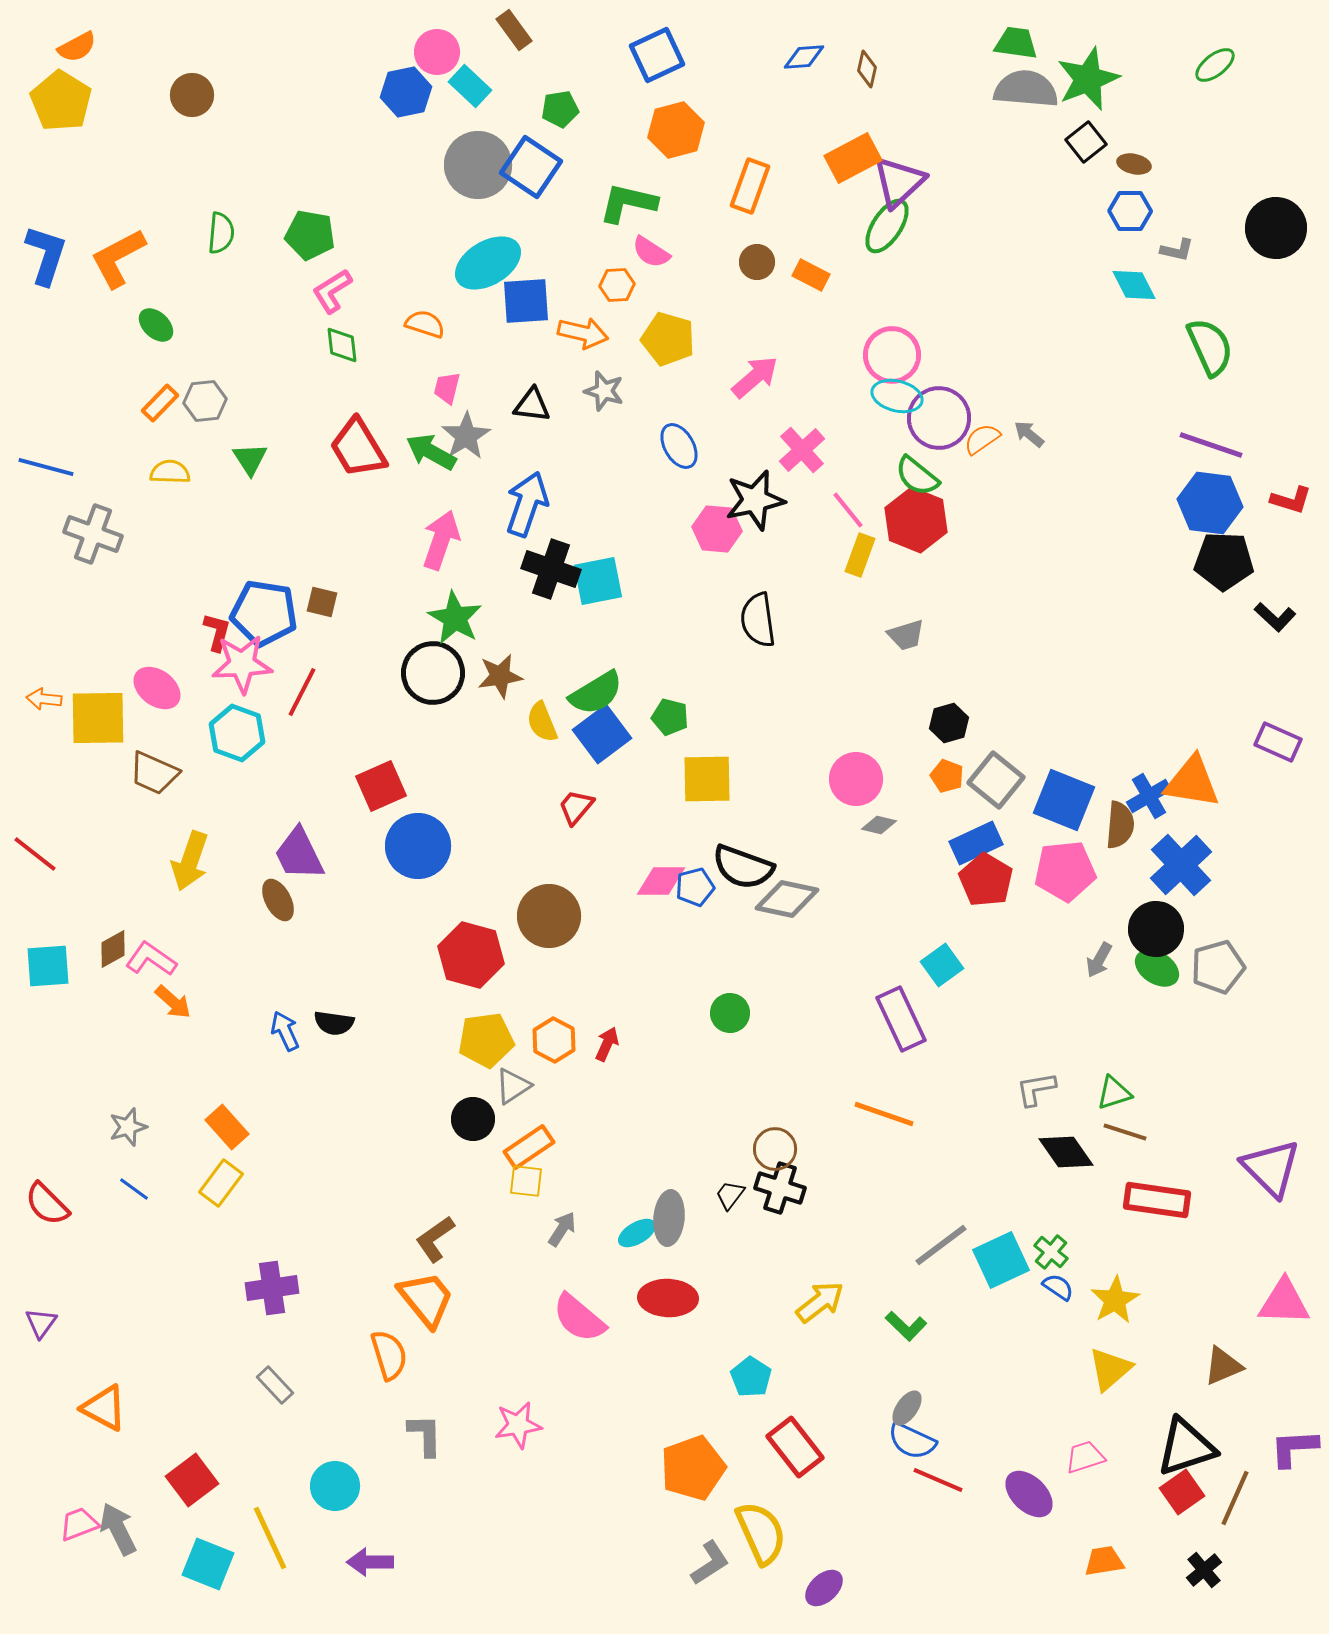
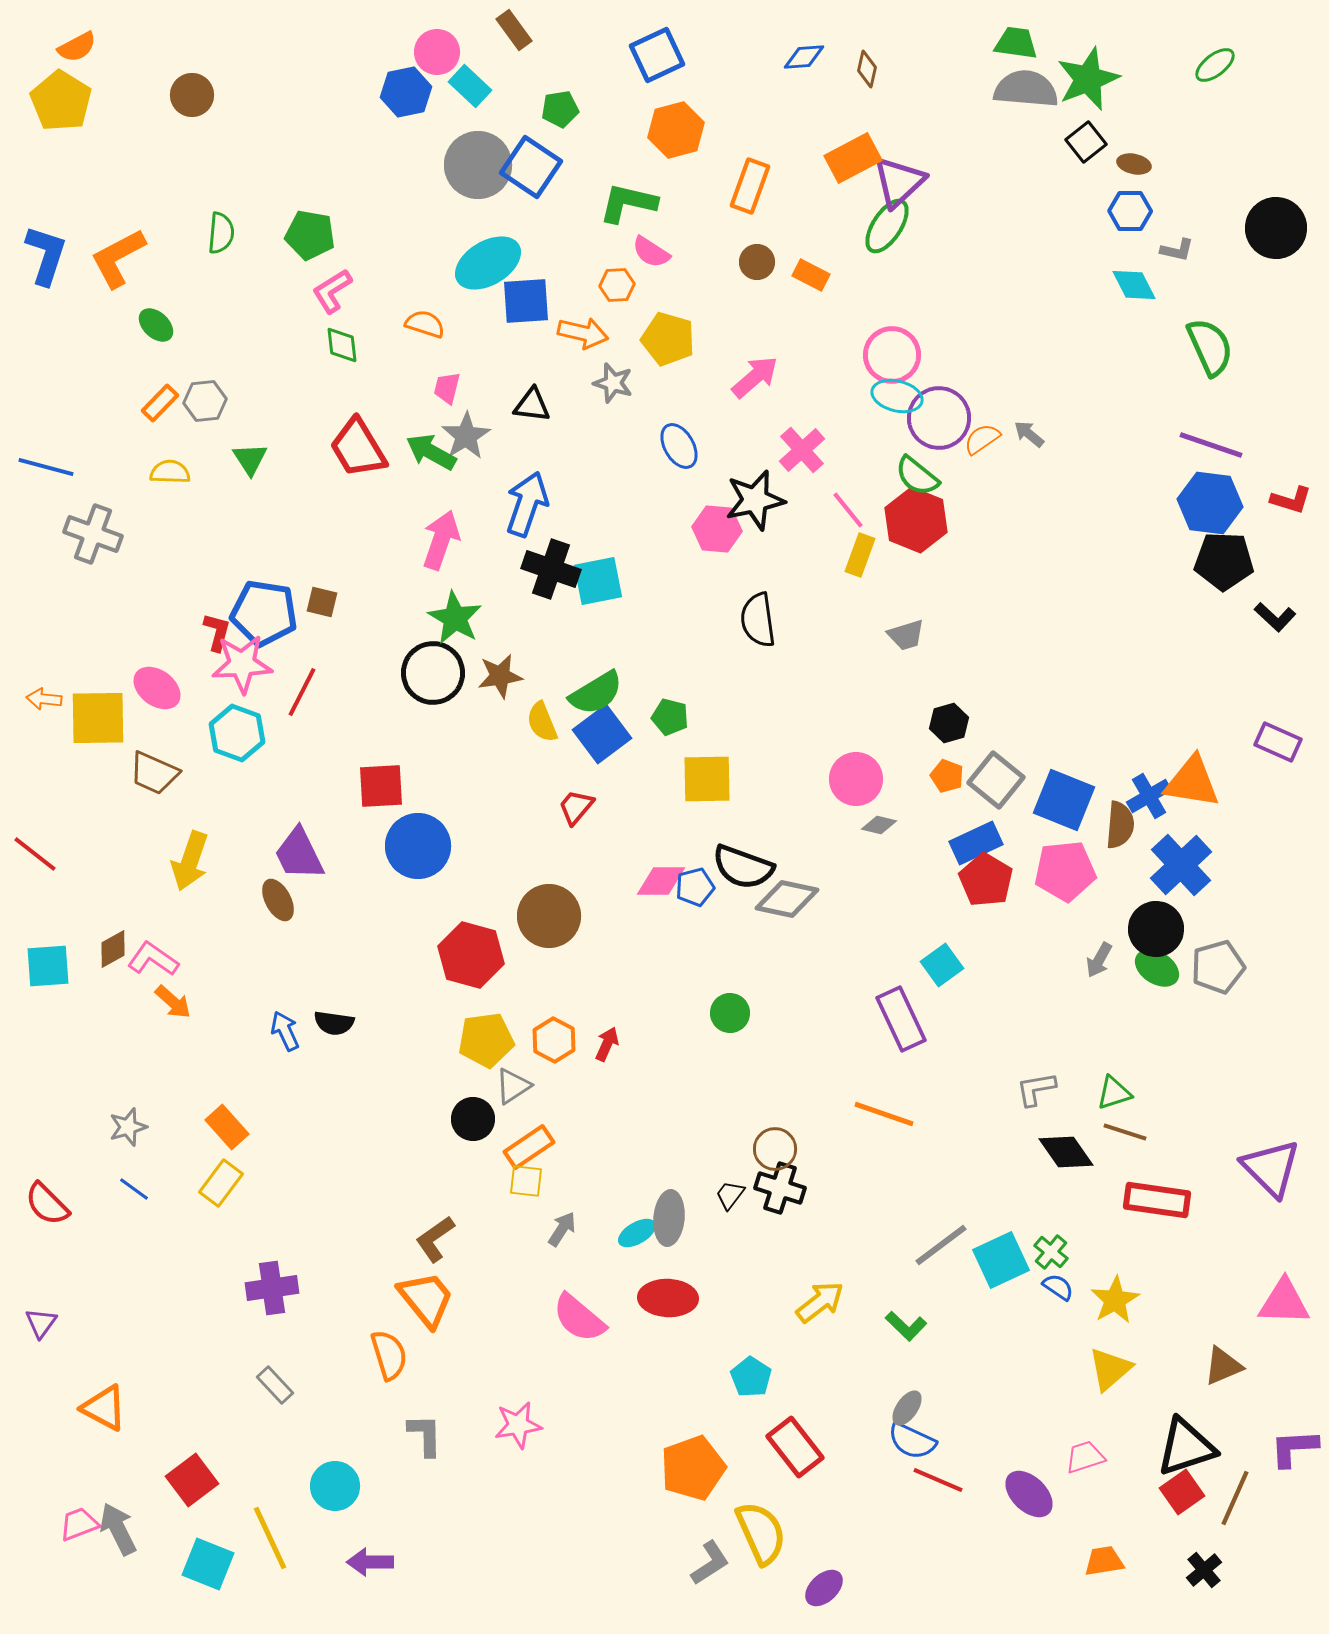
gray star at (604, 391): moved 9 px right, 8 px up
red square at (381, 786): rotated 21 degrees clockwise
pink L-shape at (151, 959): moved 2 px right
